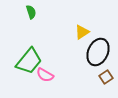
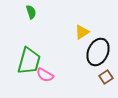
green trapezoid: rotated 24 degrees counterclockwise
